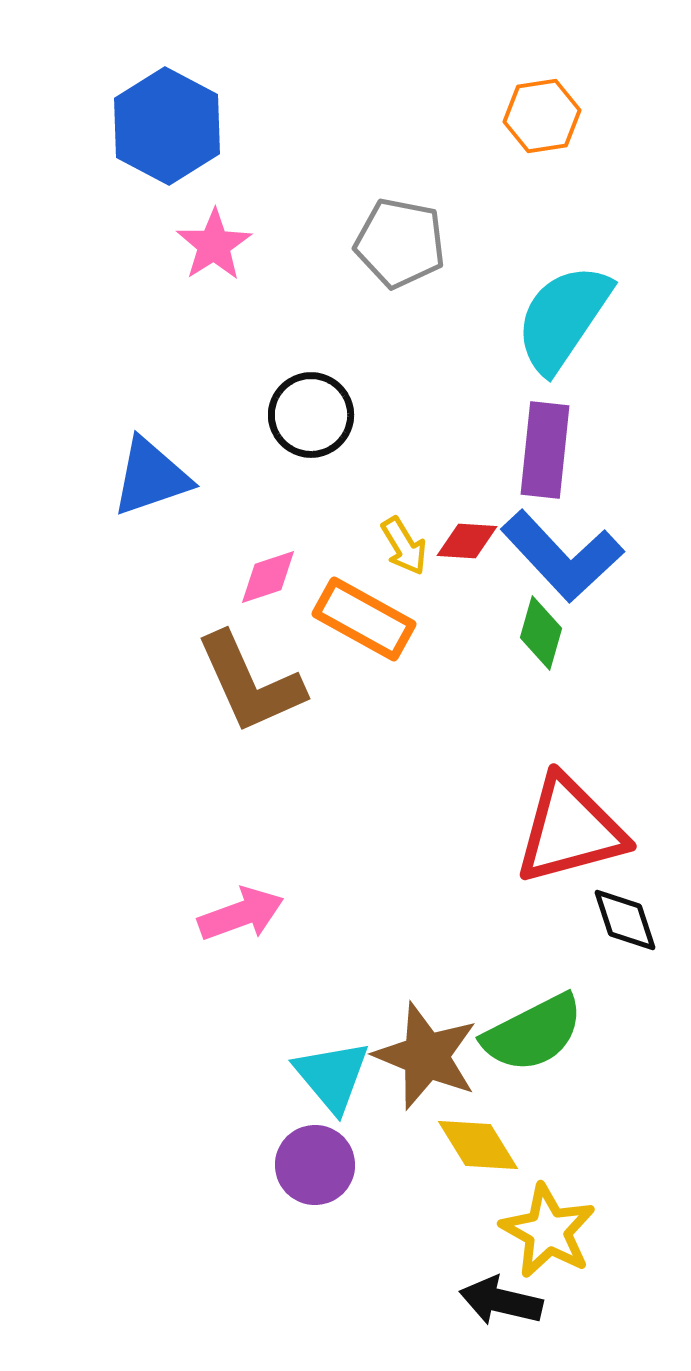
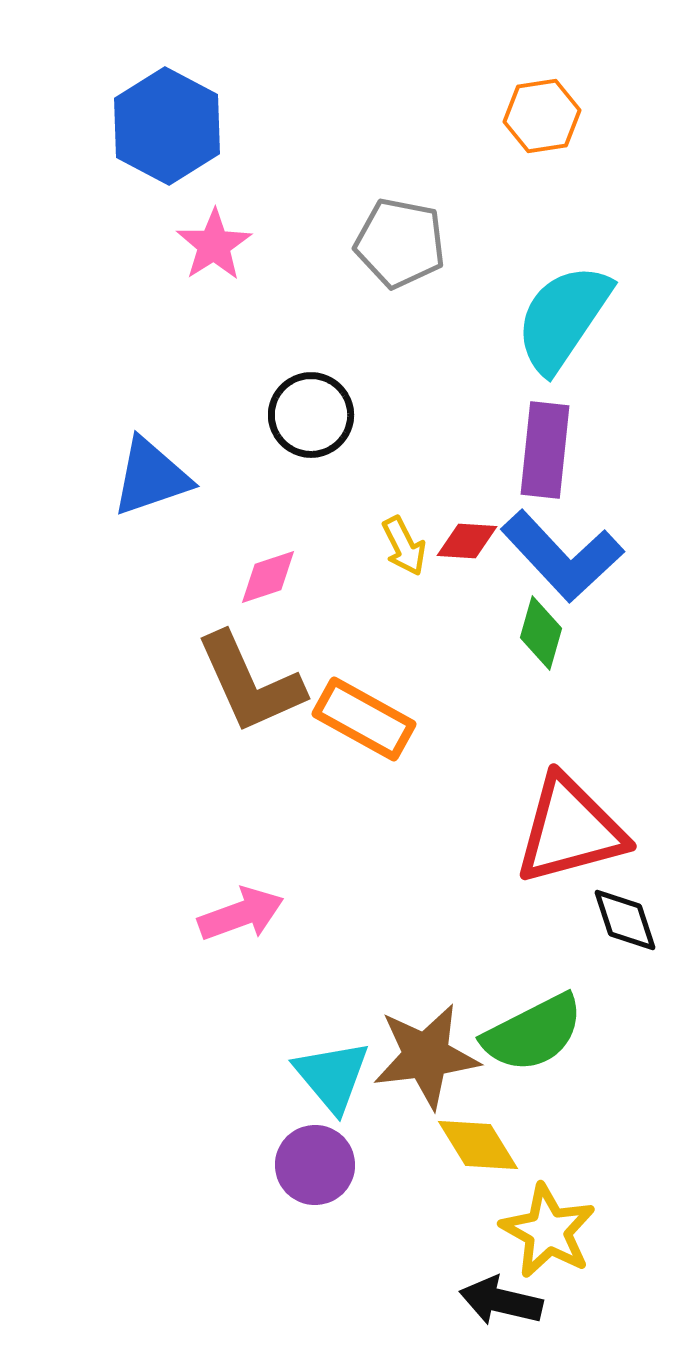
yellow arrow: rotated 4 degrees clockwise
orange rectangle: moved 100 px down
brown star: rotated 29 degrees counterclockwise
